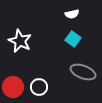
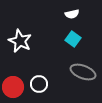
white circle: moved 3 px up
